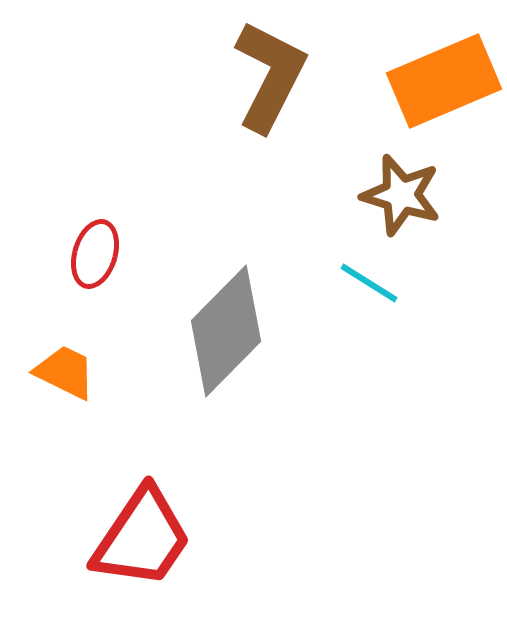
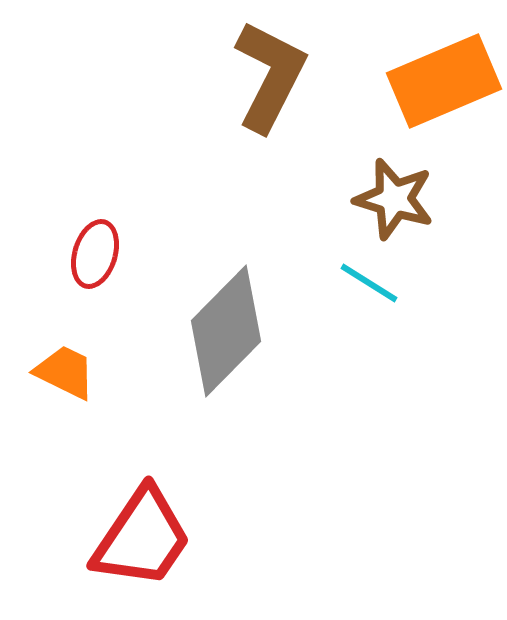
brown star: moved 7 px left, 4 px down
